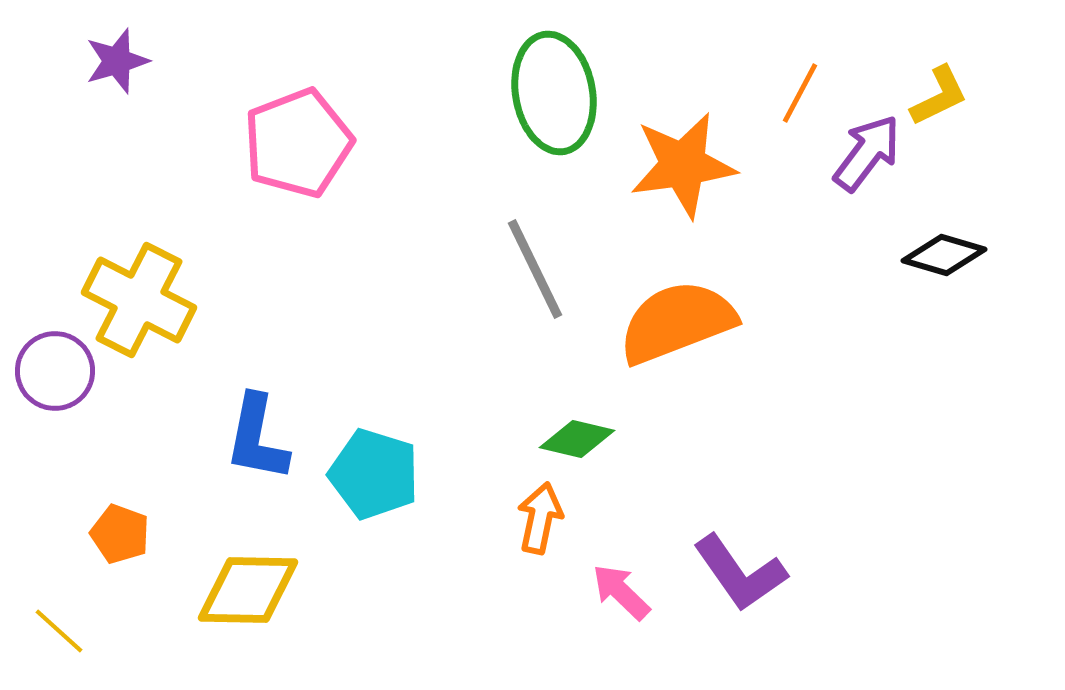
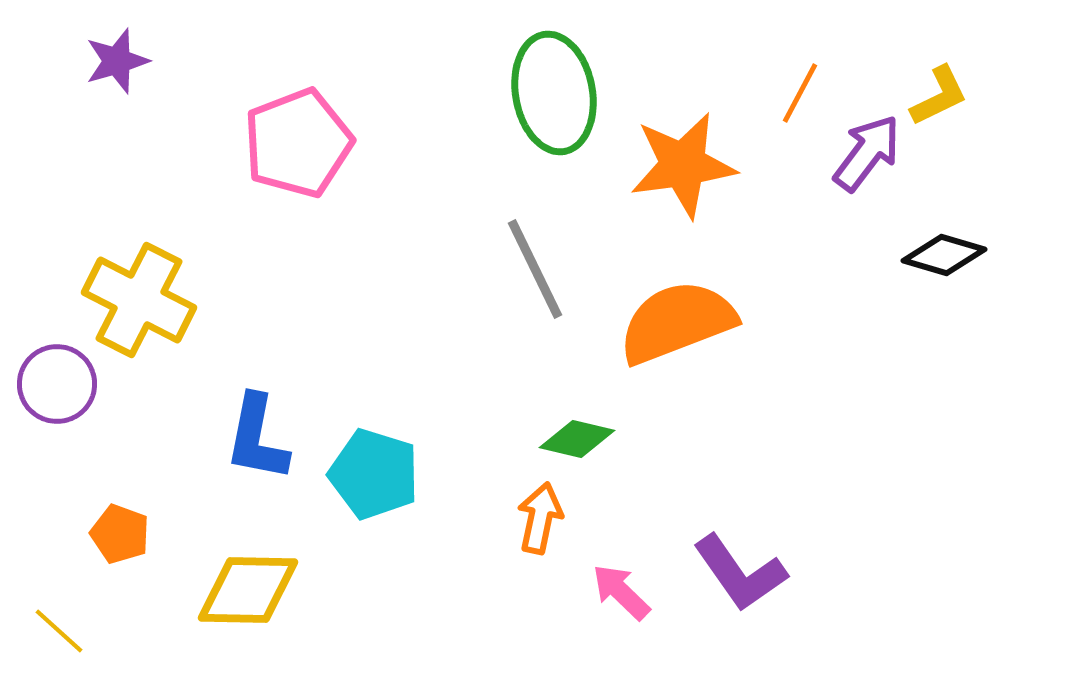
purple circle: moved 2 px right, 13 px down
